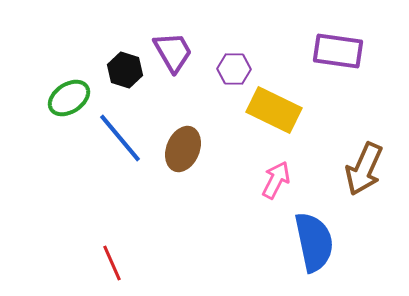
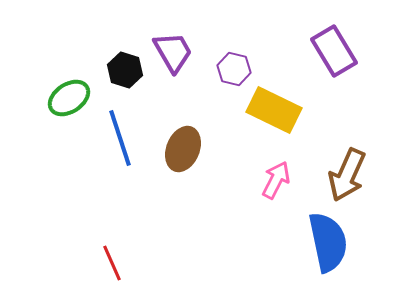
purple rectangle: moved 4 px left; rotated 51 degrees clockwise
purple hexagon: rotated 12 degrees clockwise
blue line: rotated 22 degrees clockwise
brown arrow: moved 17 px left, 6 px down
blue semicircle: moved 14 px right
